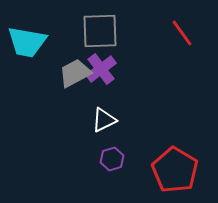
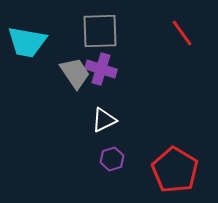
purple cross: rotated 36 degrees counterclockwise
gray trapezoid: rotated 84 degrees clockwise
